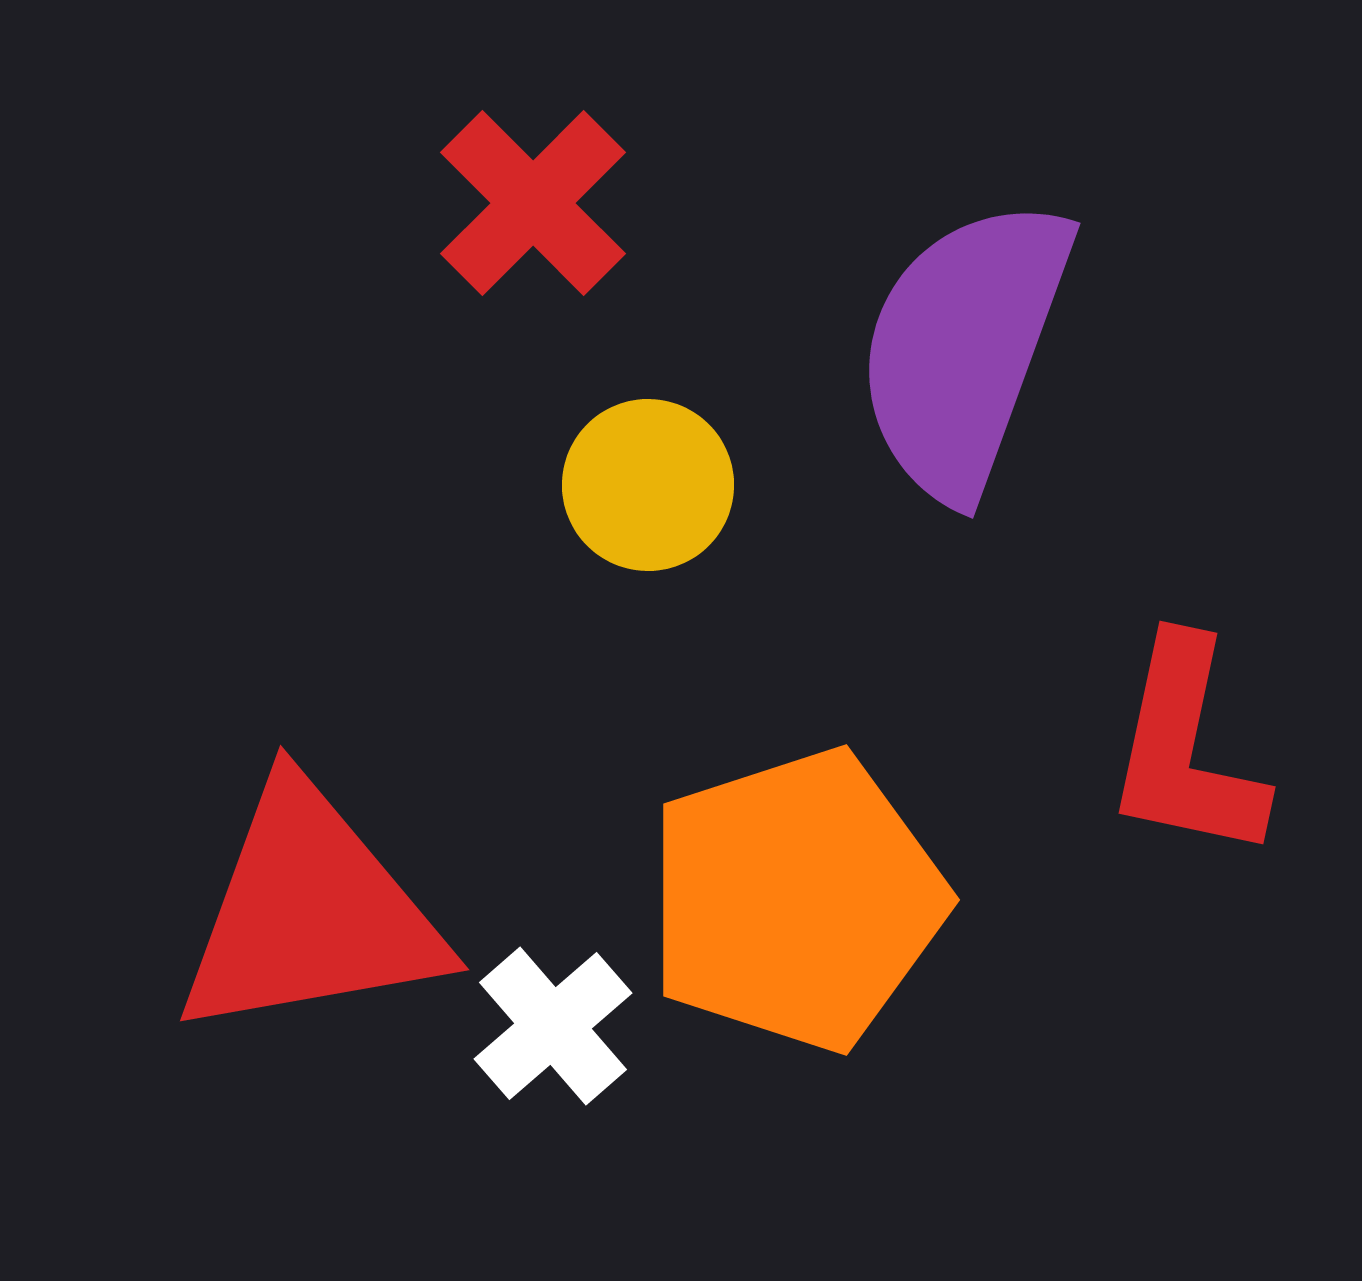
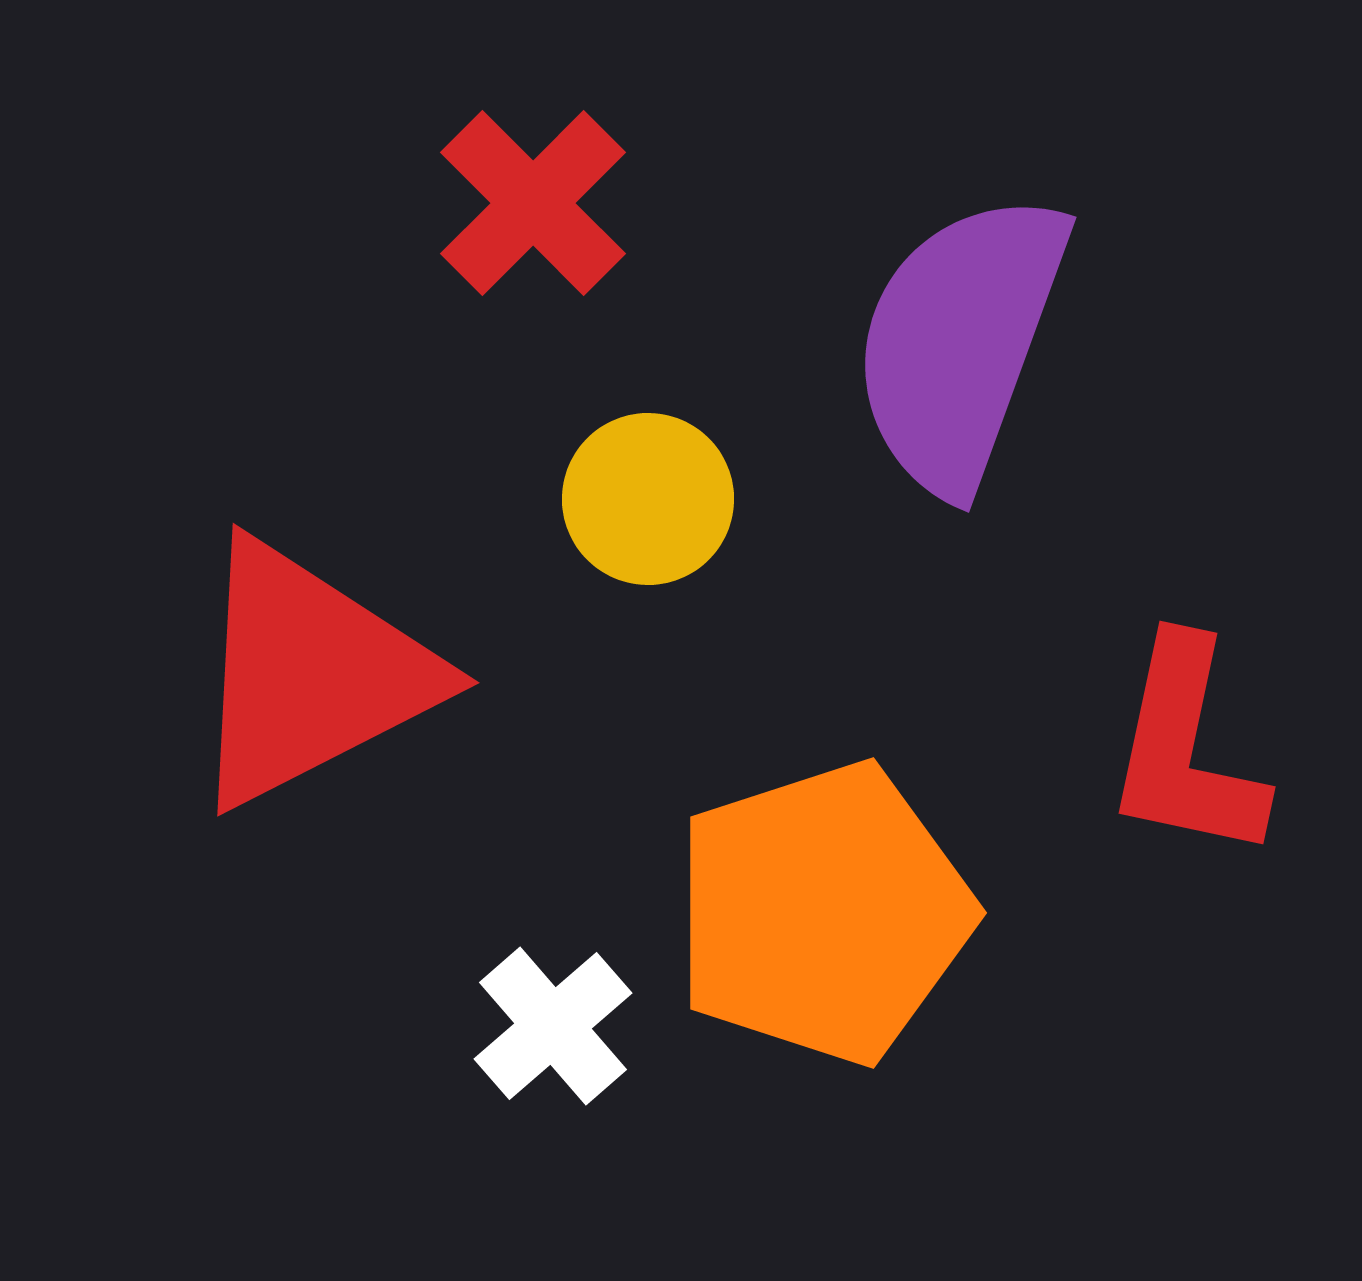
purple semicircle: moved 4 px left, 6 px up
yellow circle: moved 14 px down
orange pentagon: moved 27 px right, 13 px down
red triangle: moved 238 px up; rotated 17 degrees counterclockwise
